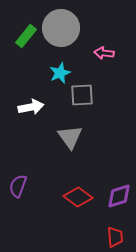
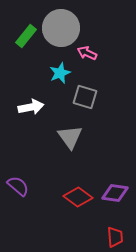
pink arrow: moved 17 px left; rotated 18 degrees clockwise
gray square: moved 3 px right, 2 px down; rotated 20 degrees clockwise
purple semicircle: rotated 110 degrees clockwise
purple diamond: moved 4 px left, 3 px up; rotated 24 degrees clockwise
